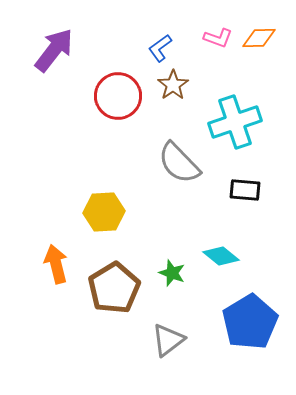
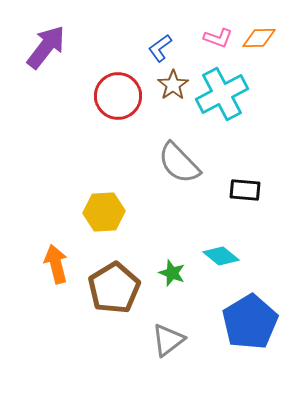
purple arrow: moved 8 px left, 3 px up
cyan cross: moved 13 px left, 28 px up; rotated 9 degrees counterclockwise
